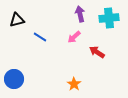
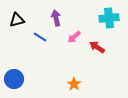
purple arrow: moved 24 px left, 4 px down
red arrow: moved 5 px up
